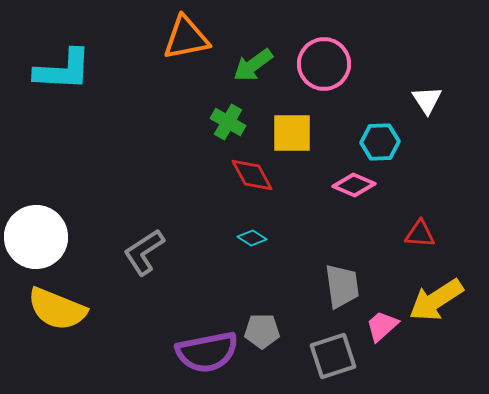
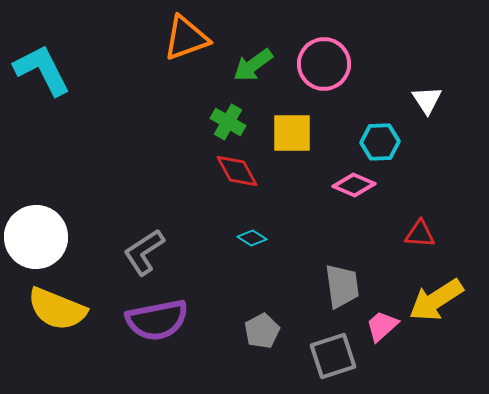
orange triangle: rotated 9 degrees counterclockwise
cyan L-shape: moved 21 px left; rotated 120 degrees counterclockwise
red diamond: moved 15 px left, 4 px up
gray pentagon: rotated 28 degrees counterclockwise
purple semicircle: moved 50 px left, 32 px up
